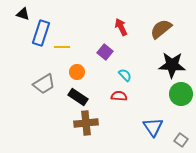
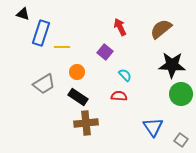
red arrow: moved 1 px left
